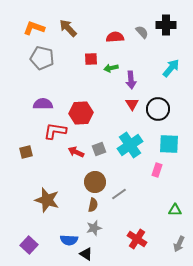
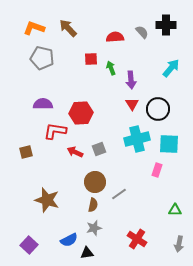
green arrow: rotated 80 degrees clockwise
cyan cross: moved 7 px right, 6 px up; rotated 20 degrees clockwise
red arrow: moved 1 px left
blue semicircle: rotated 30 degrees counterclockwise
gray arrow: rotated 14 degrees counterclockwise
black triangle: moved 1 px right, 1 px up; rotated 40 degrees counterclockwise
